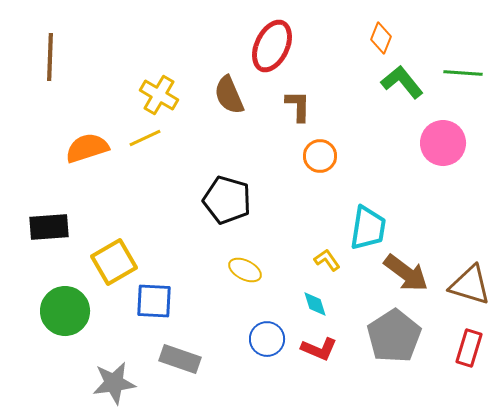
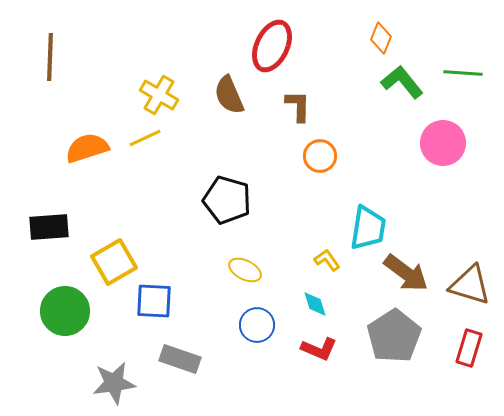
blue circle: moved 10 px left, 14 px up
